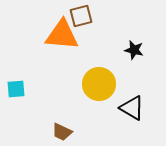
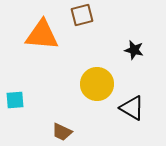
brown square: moved 1 px right, 1 px up
orange triangle: moved 20 px left
yellow circle: moved 2 px left
cyan square: moved 1 px left, 11 px down
